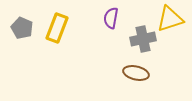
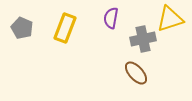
yellow rectangle: moved 8 px right
brown ellipse: rotated 35 degrees clockwise
